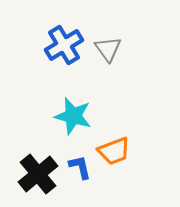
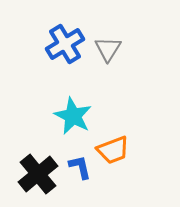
blue cross: moved 1 px right, 1 px up
gray triangle: rotated 8 degrees clockwise
cyan star: rotated 12 degrees clockwise
orange trapezoid: moved 1 px left, 1 px up
